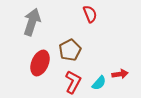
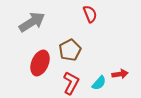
gray arrow: rotated 40 degrees clockwise
red L-shape: moved 2 px left, 1 px down
